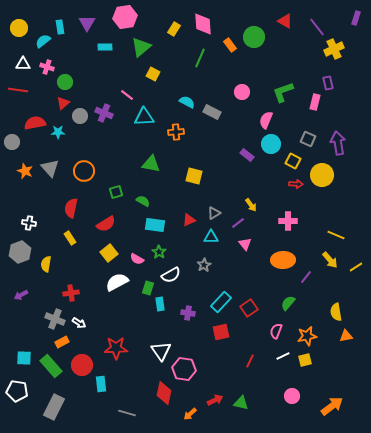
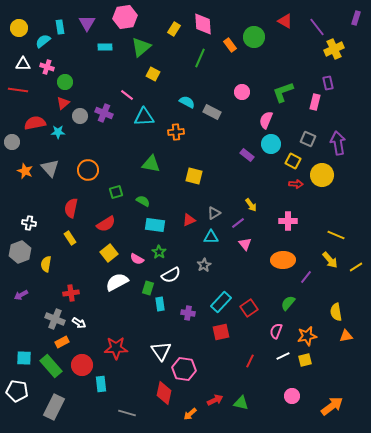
orange circle at (84, 171): moved 4 px right, 1 px up
